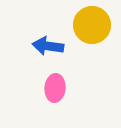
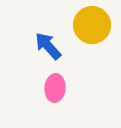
blue arrow: rotated 40 degrees clockwise
